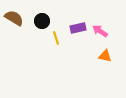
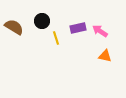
brown semicircle: moved 9 px down
